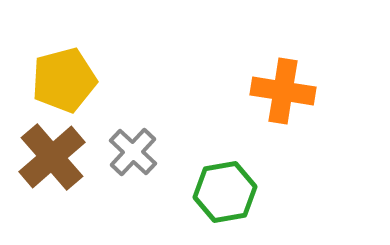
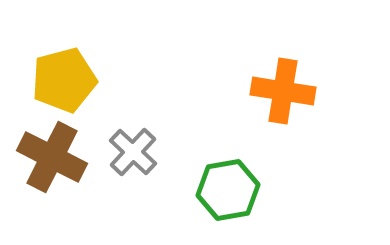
brown cross: rotated 22 degrees counterclockwise
green hexagon: moved 3 px right, 2 px up
